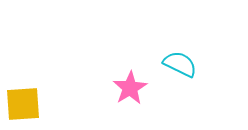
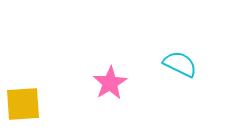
pink star: moved 20 px left, 5 px up
